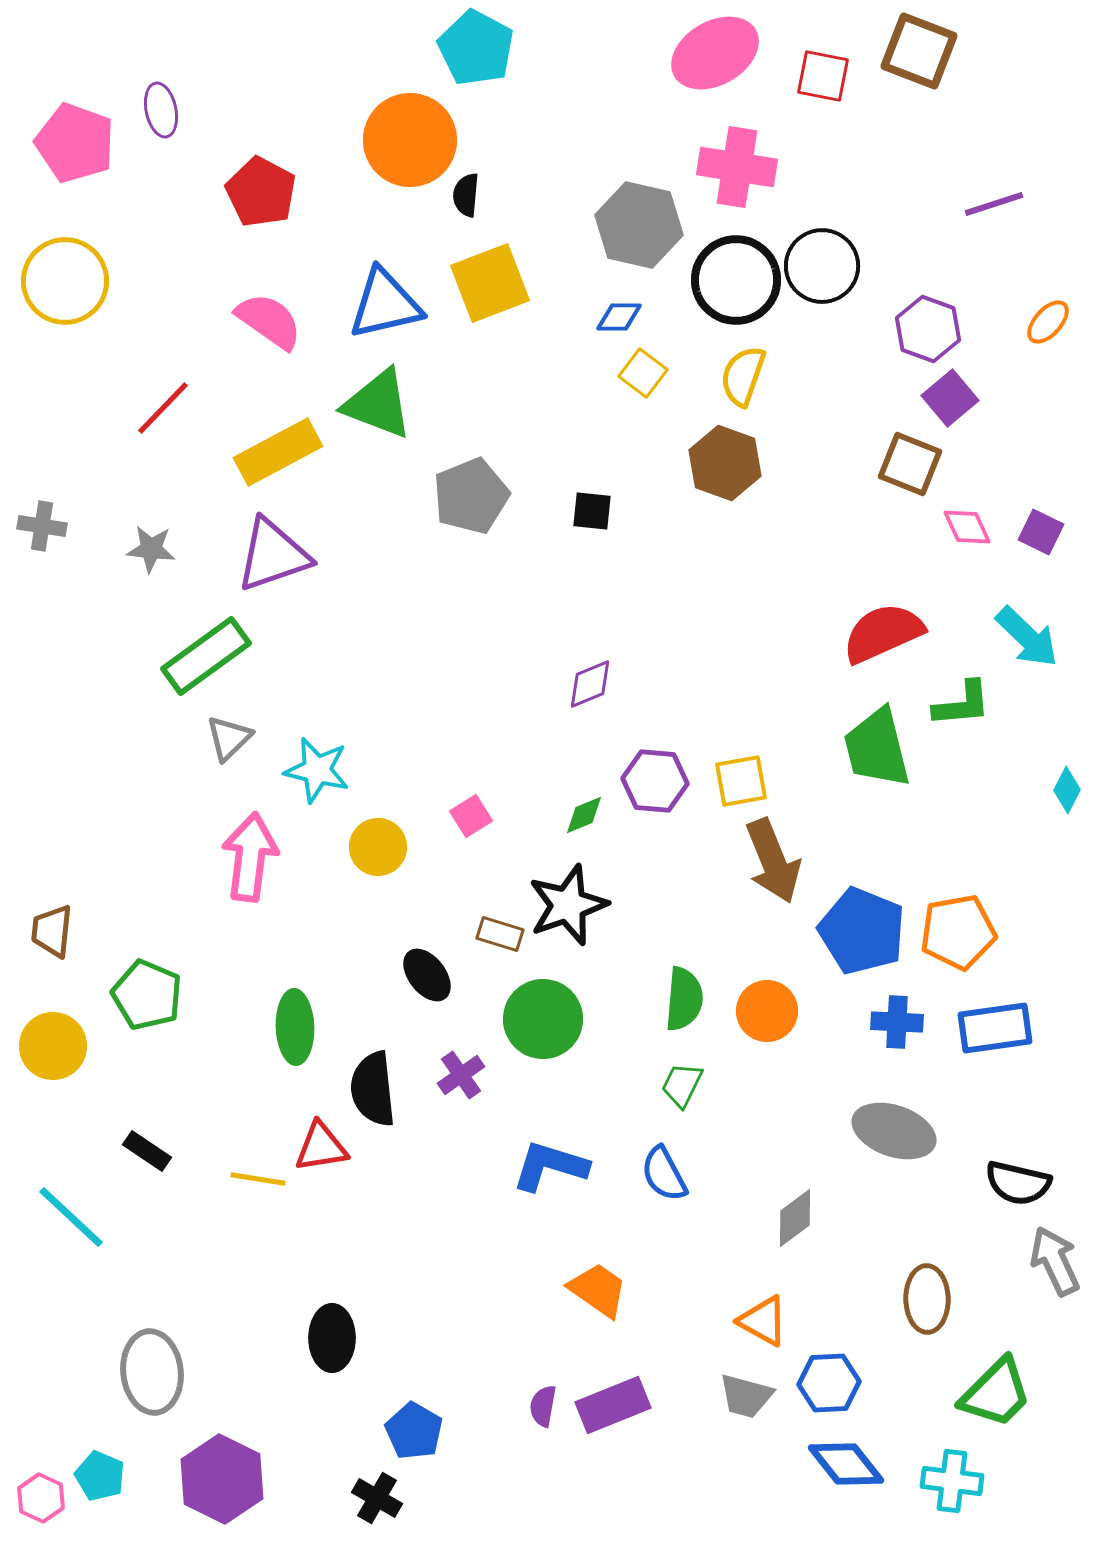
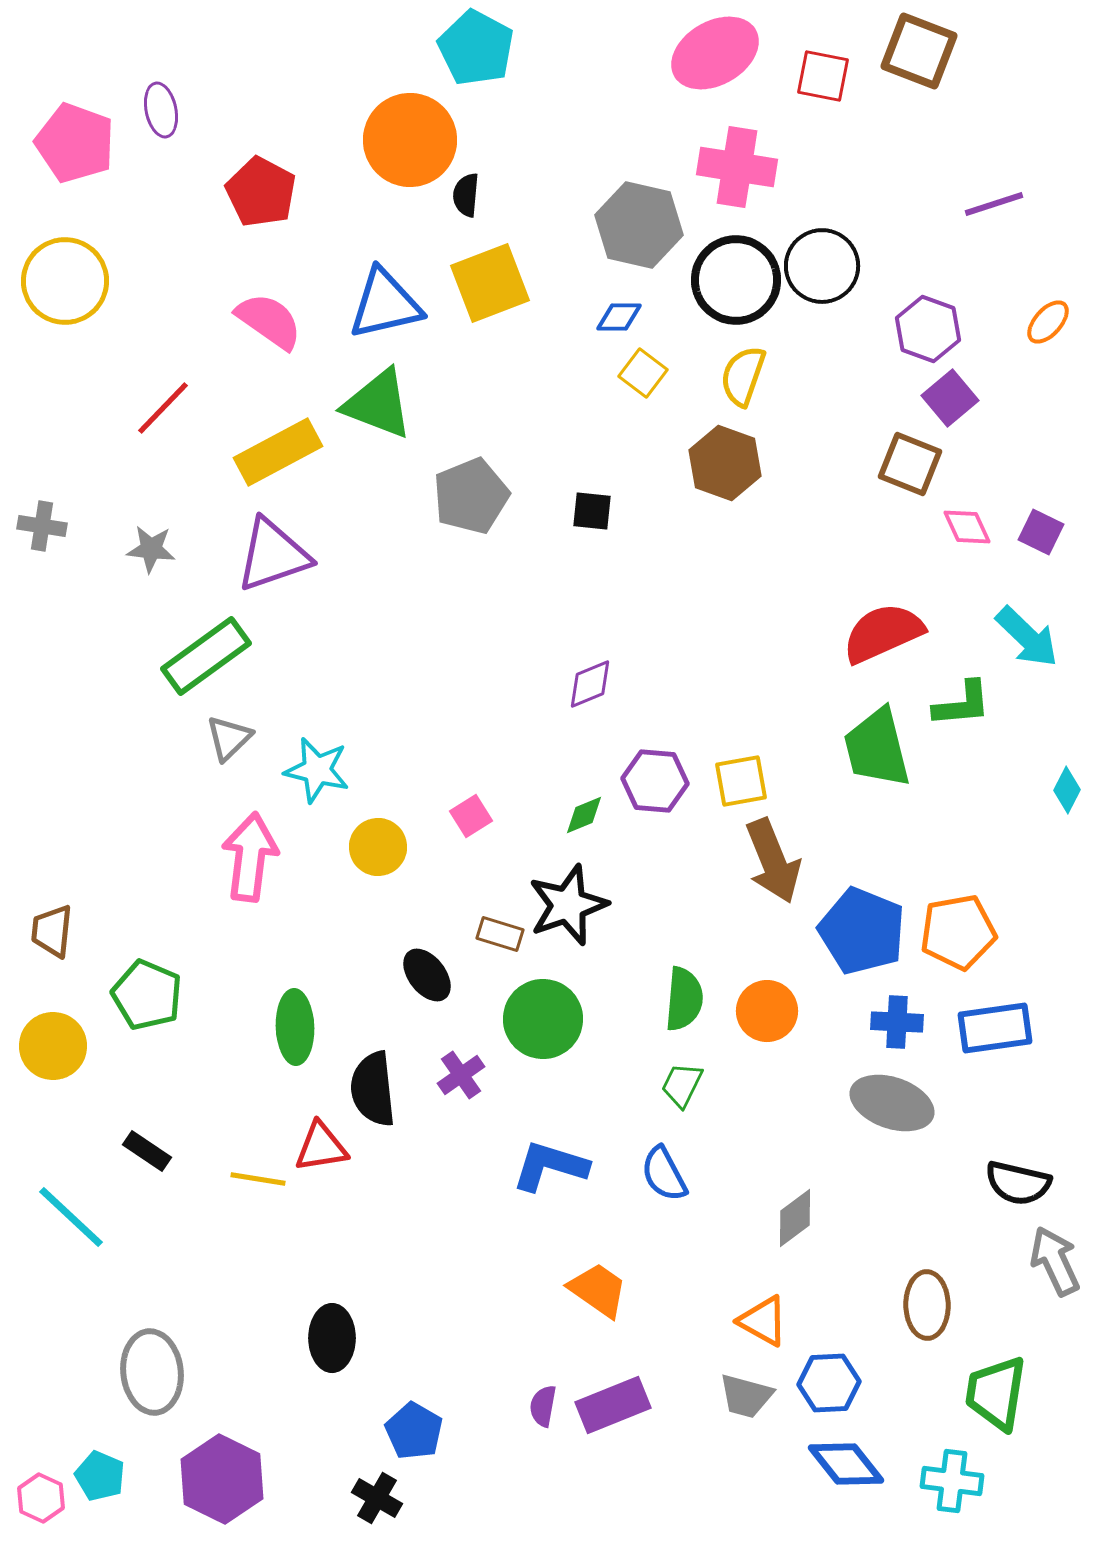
gray ellipse at (894, 1131): moved 2 px left, 28 px up
brown ellipse at (927, 1299): moved 6 px down
green trapezoid at (996, 1393): rotated 144 degrees clockwise
